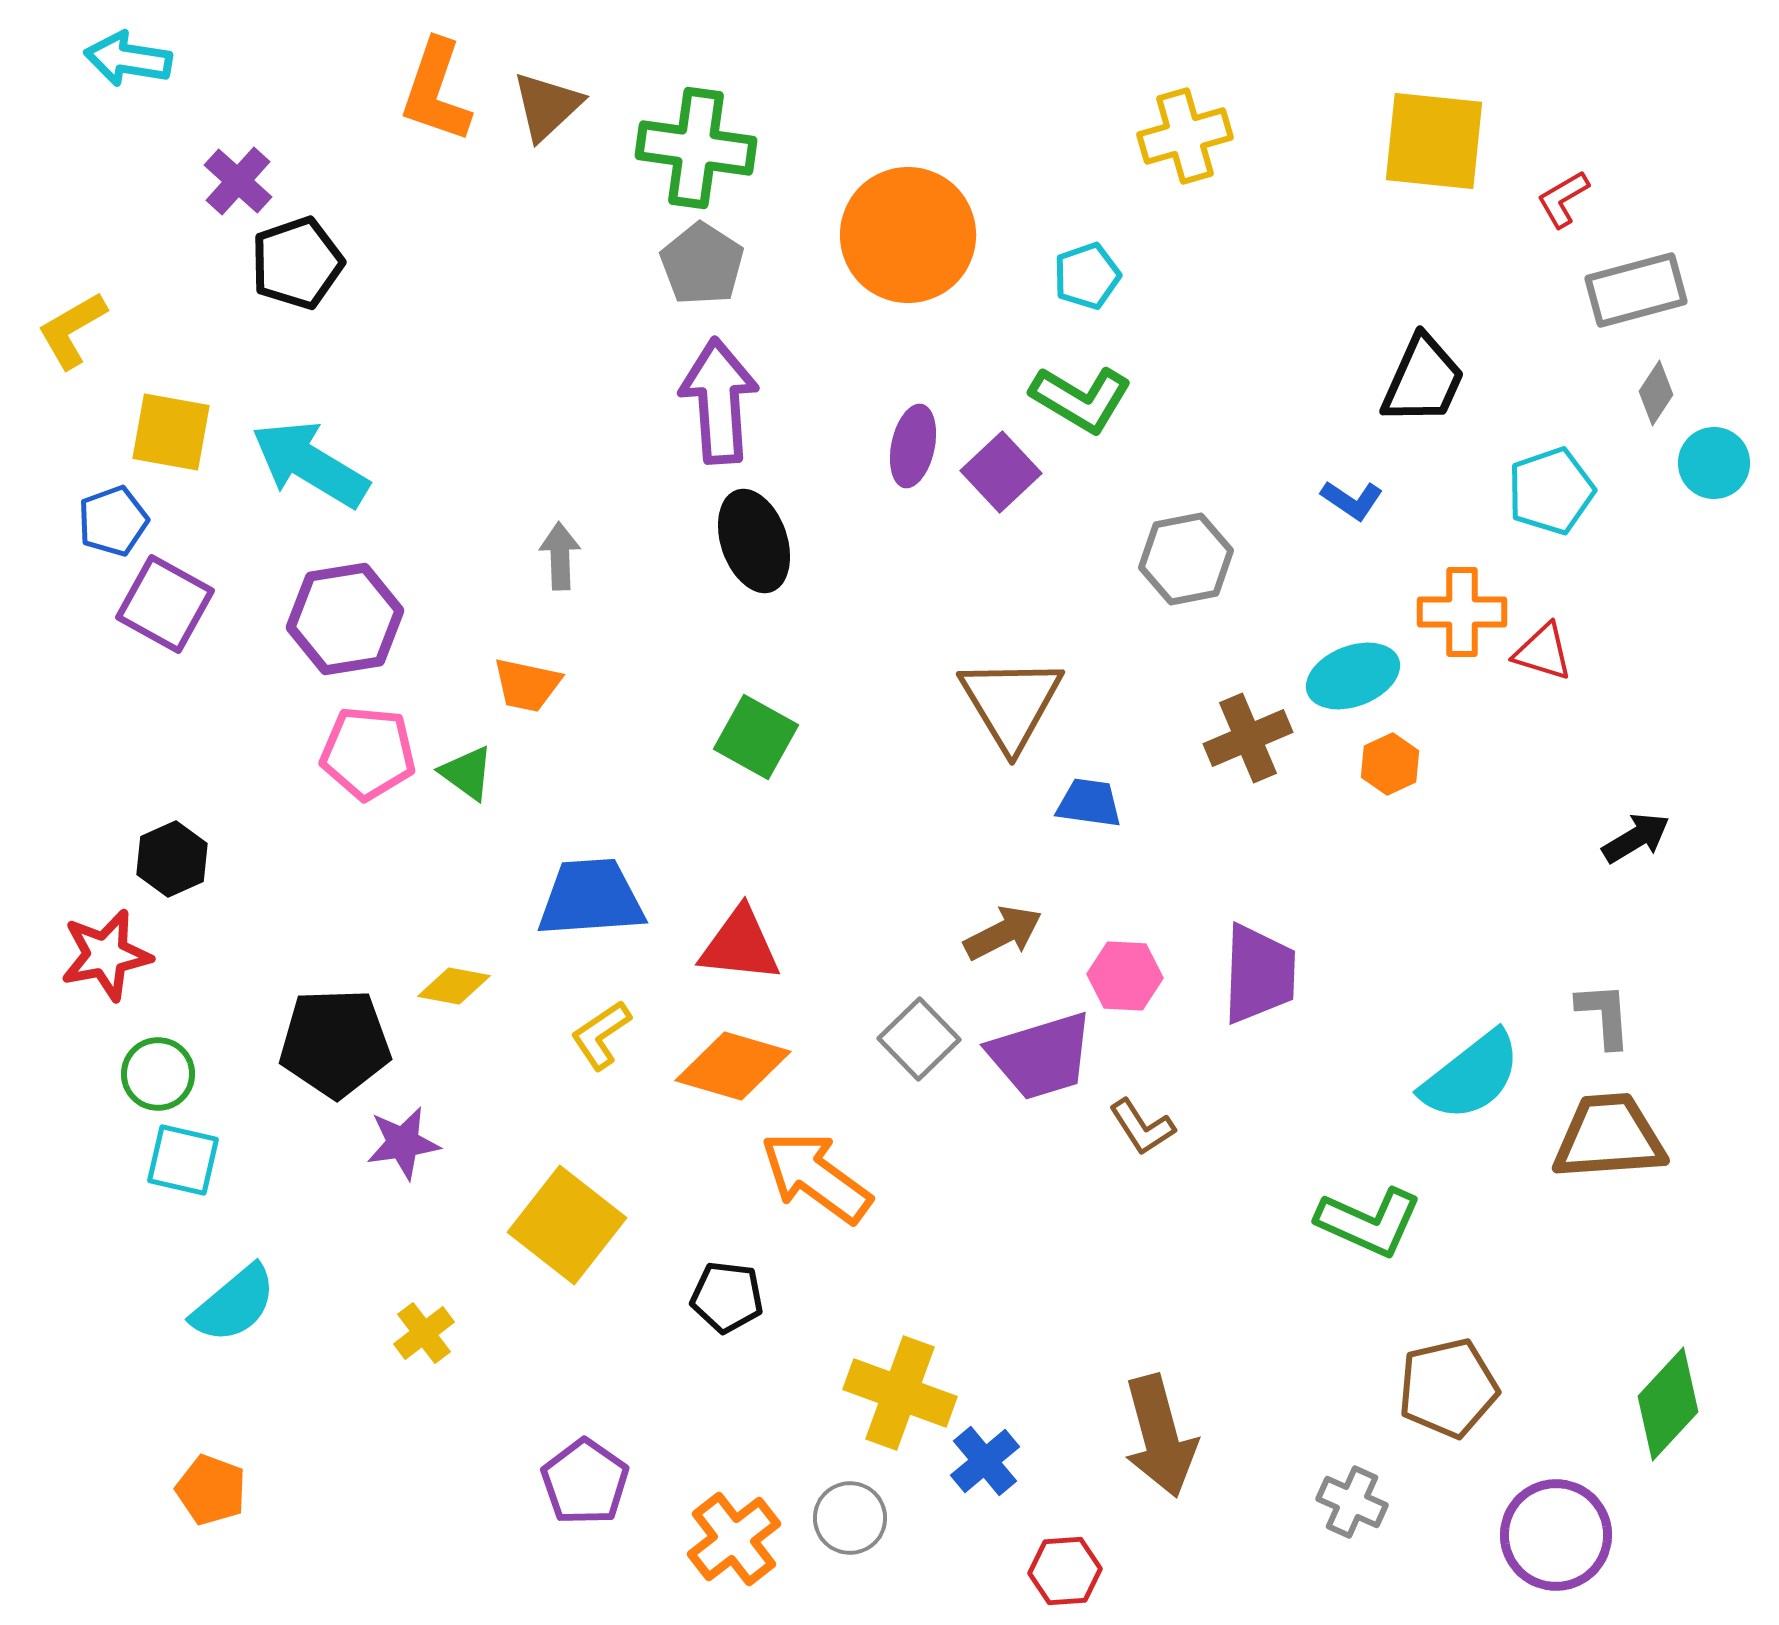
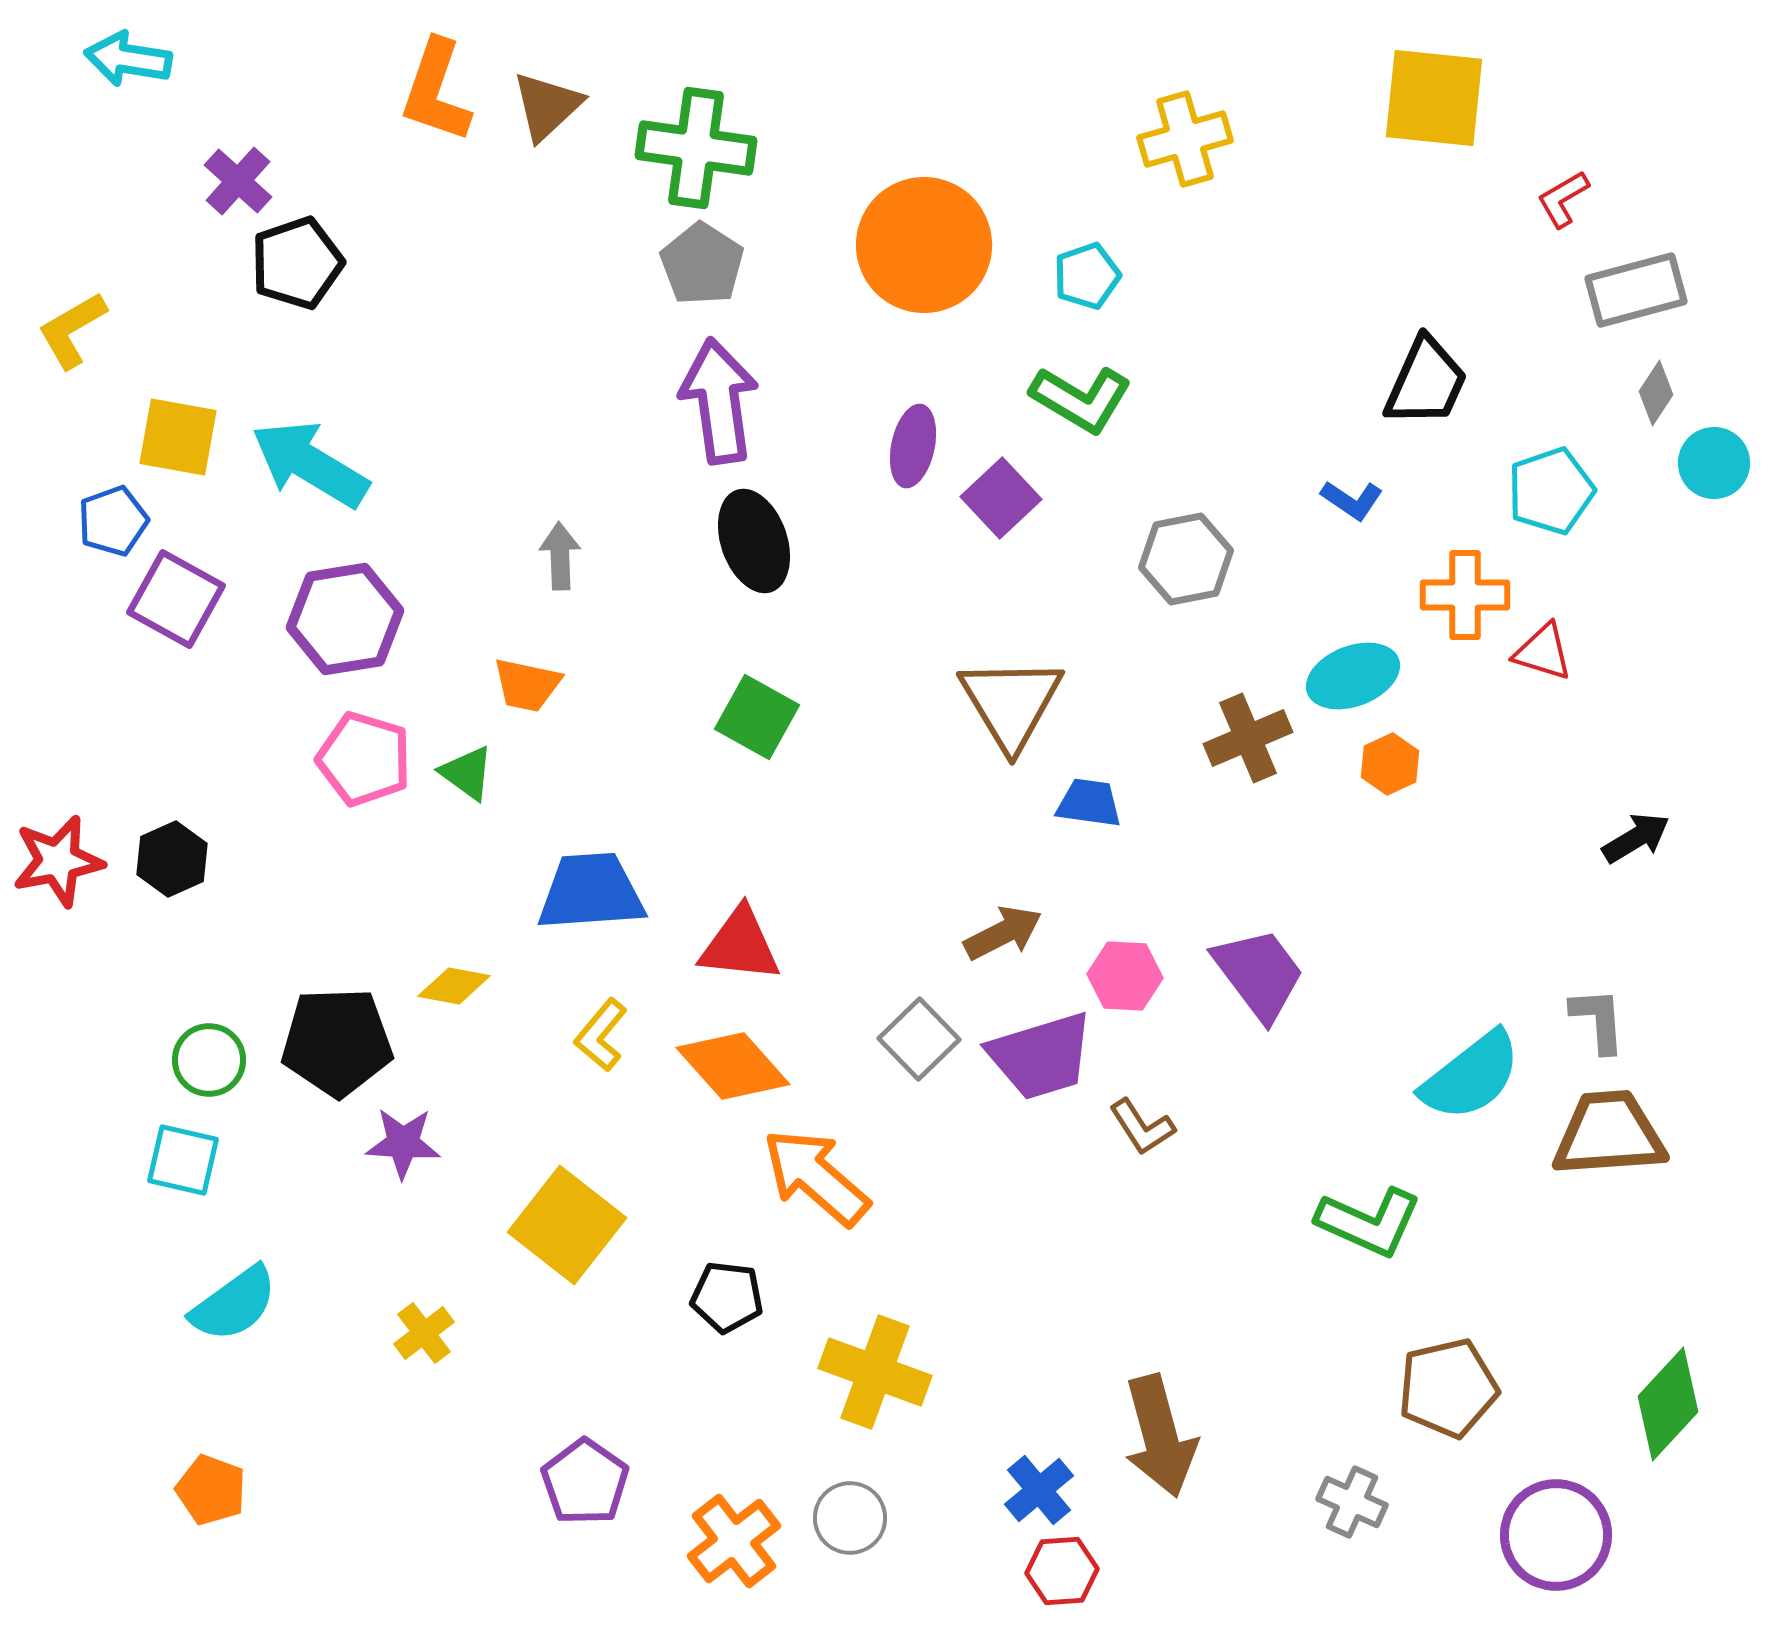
yellow cross at (1185, 136): moved 3 px down
yellow square at (1434, 141): moved 43 px up
orange circle at (908, 235): moved 16 px right, 10 px down
black trapezoid at (1423, 380): moved 3 px right, 2 px down
purple arrow at (719, 401): rotated 4 degrees counterclockwise
yellow square at (171, 432): moved 7 px right, 5 px down
purple square at (1001, 472): moved 26 px down
purple square at (165, 604): moved 11 px right, 5 px up
orange cross at (1462, 612): moved 3 px right, 17 px up
green square at (756, 737): moved 1 px right, 20 px up
pink pentagon at (368, 753): moved 4 px left, 6 px down; rotated 12 degrees clockwise
blue trapezoid at (591, 898): moved 6 px up
red star at (106, 955): moved 48 px left, 94 px up
purple trapezoid at (1259, 974): rotated 39 degrees counterclockwise
gray L-shape at (1604, 1015): moved 6 px left, 5 px down
yellow L-shape at (601, 1035): rotated 16 degrees counterclockwise
black pentagon at (335, 1043): moved 2 px right, 1 px up
orange diamond at (733, 1066): rotated 32 degrees clockwise
green circle at (158, 1074): moved 51 px right, 14 px up
brown trapezoid at (1609, 1137): moved 3 px up
purple star at (403, 1143): rotated 12 degrees clockwise
orange arrow at (816, 1177): rotated 5 degrees clockwise
cyan semicircle at (234, 1304): rotated 4 degrees clockwise
yellow cross at (900, 1393): moved 25 px left, 21 px up
blue cross at (985, 1461): moved 54 px right, 29 px down
orange cross at (734, 1539): moved 2 px down
red hexagon at (1065, 1571): moved 3 px left
